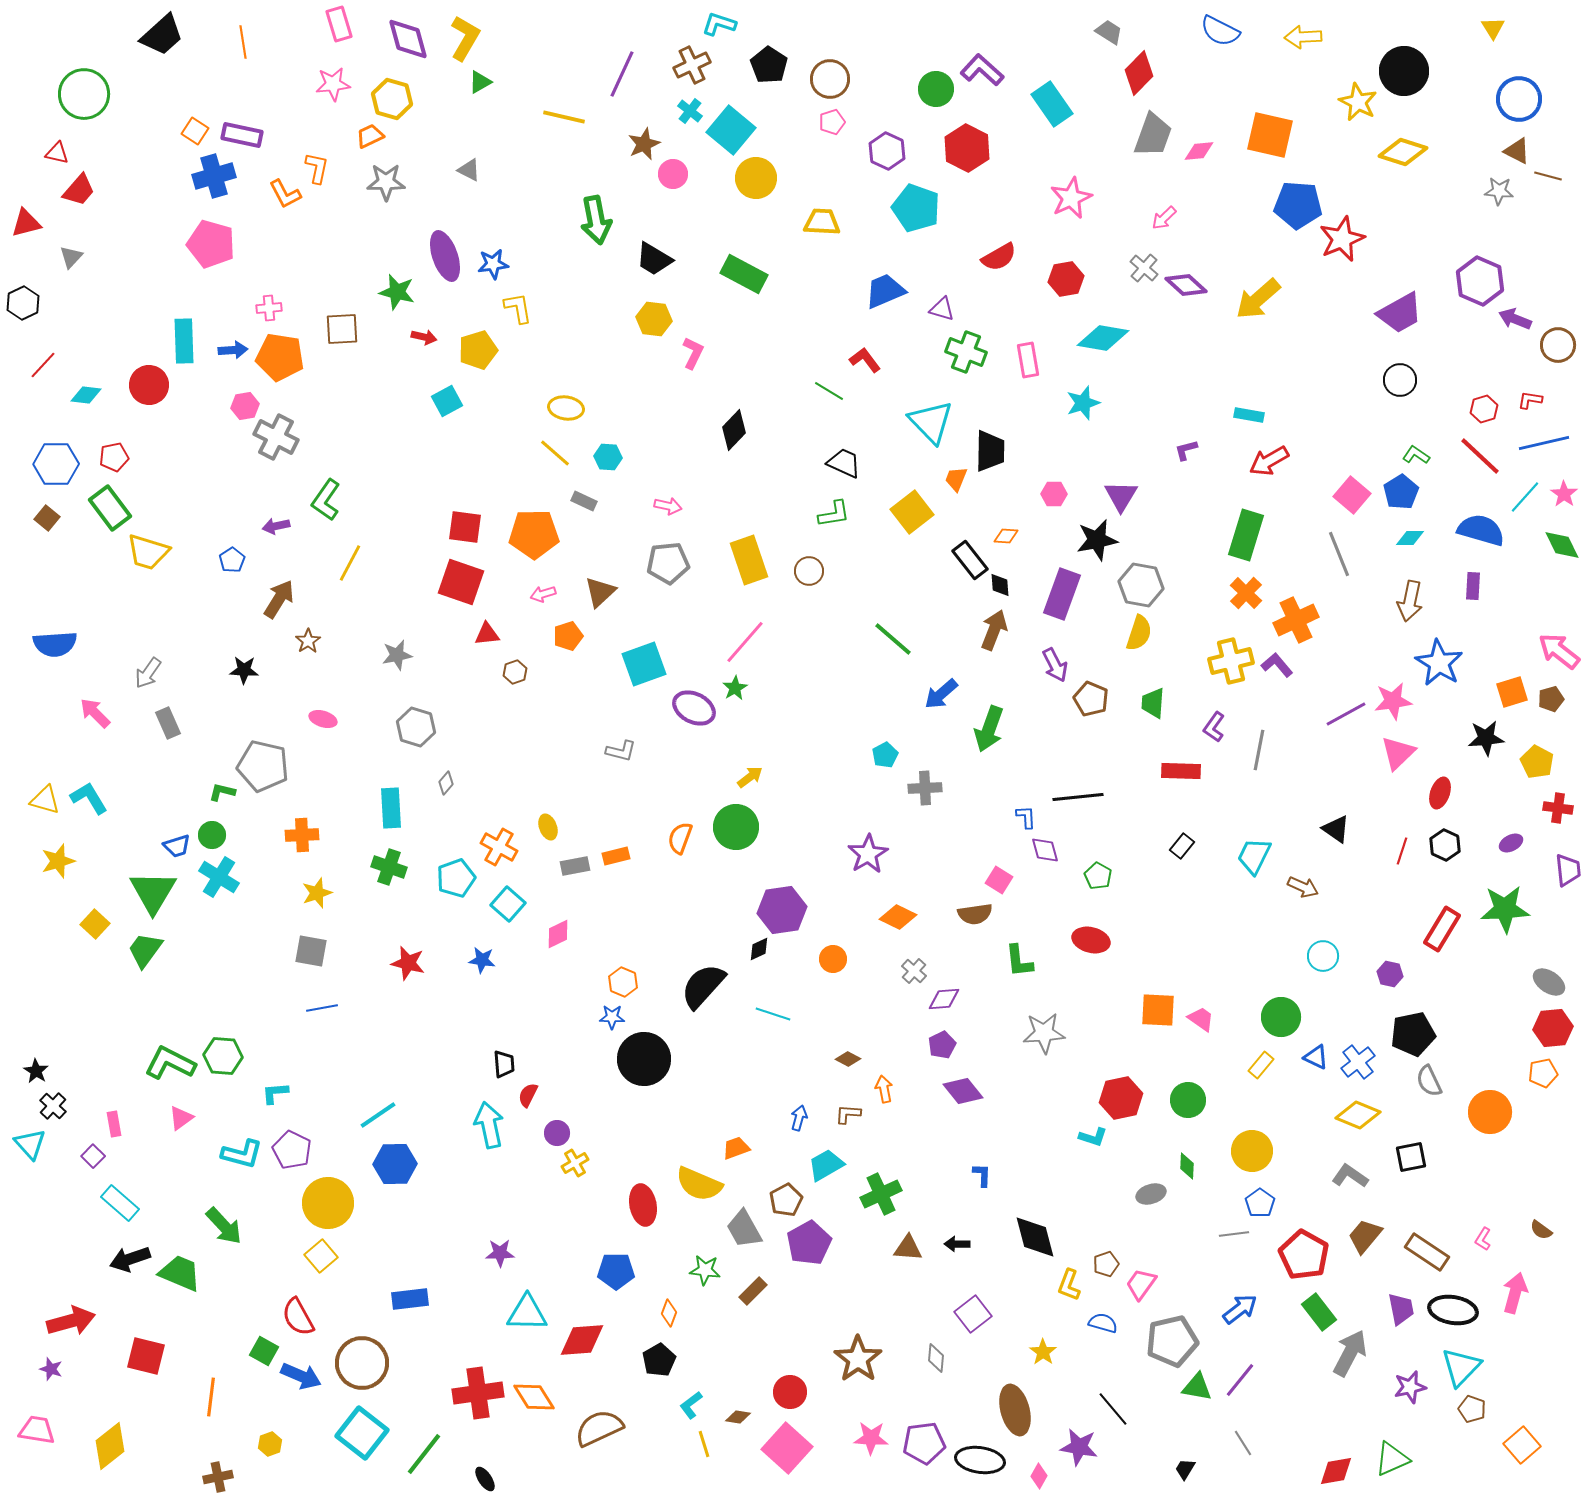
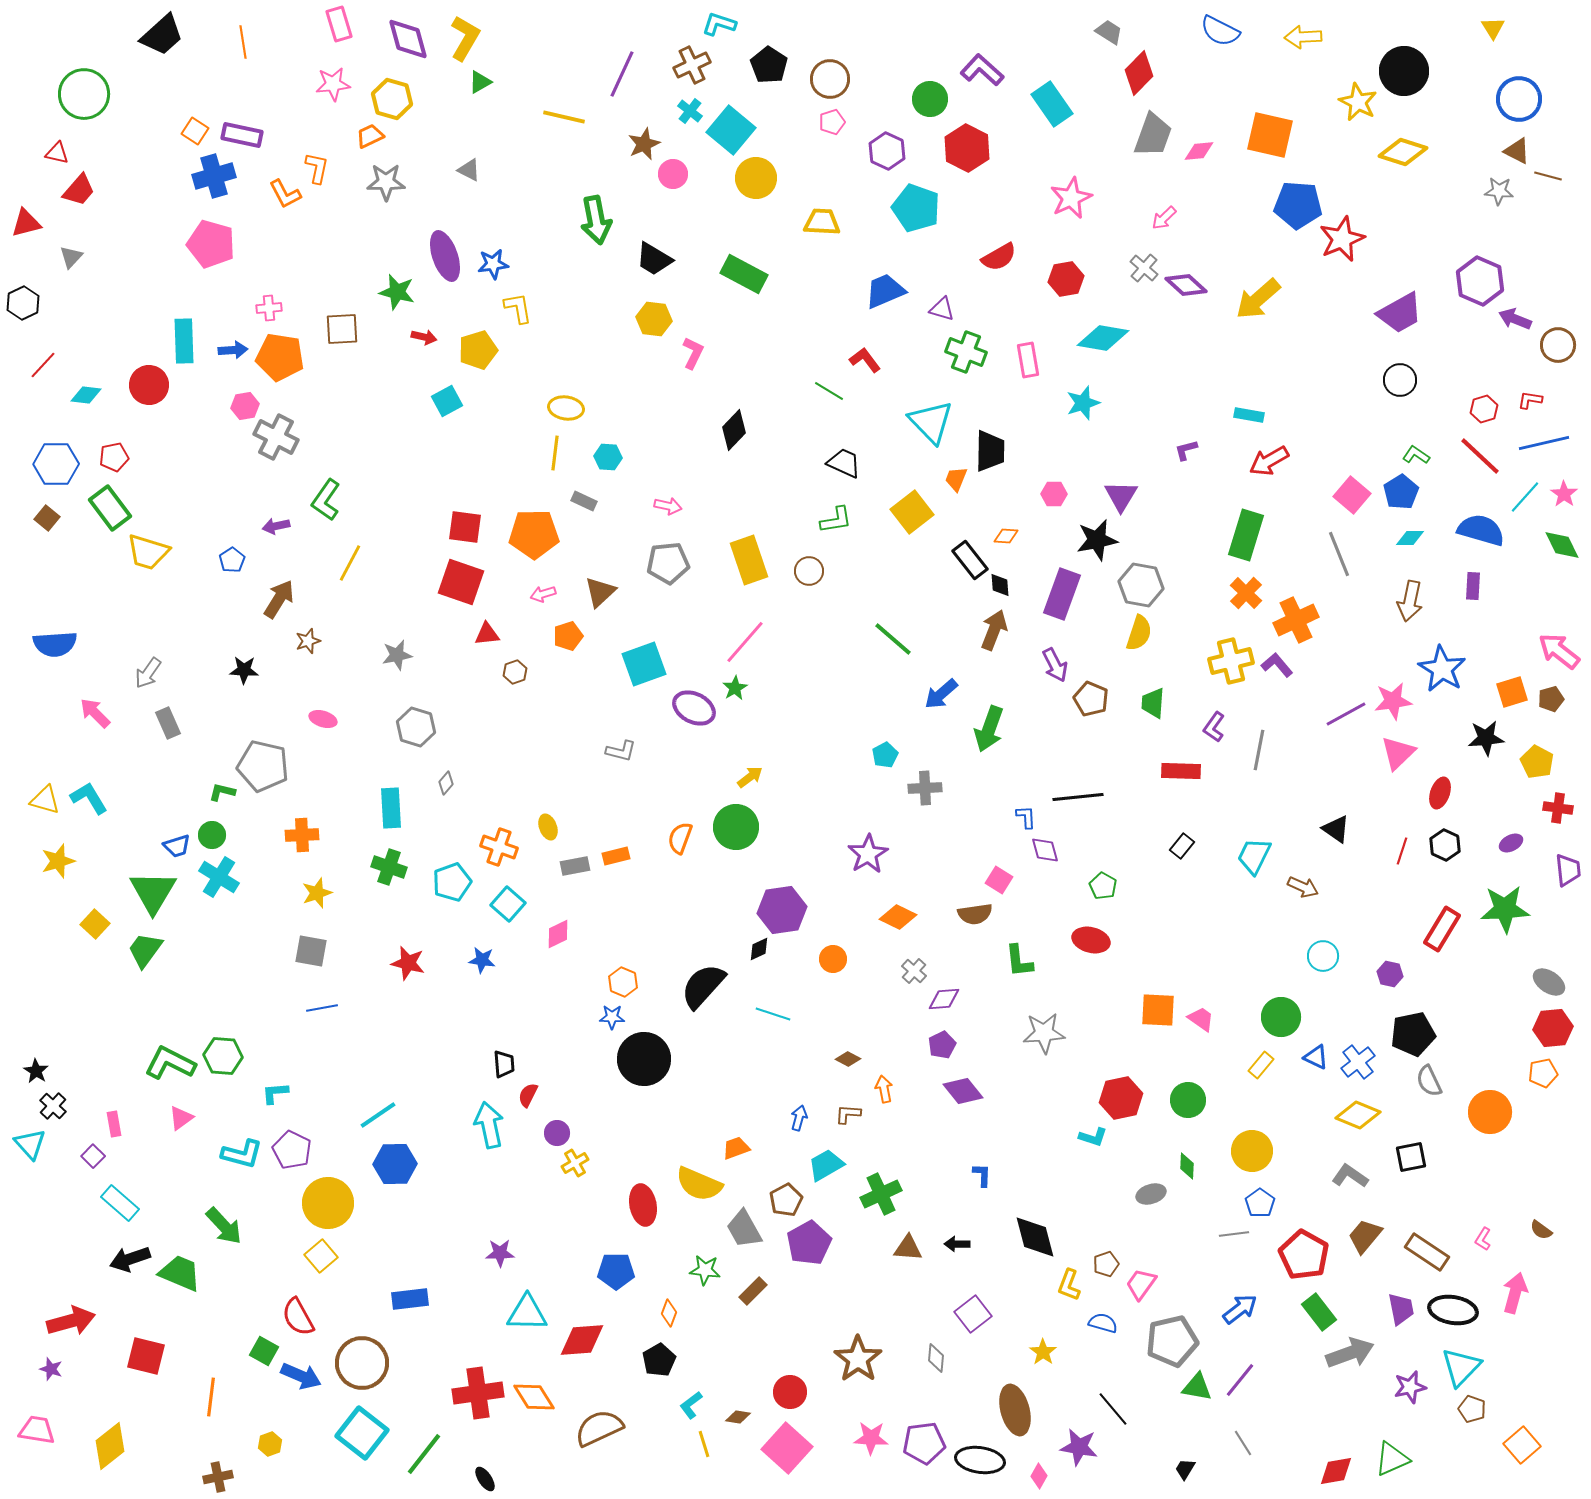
green circle at (936, 89): moved 6 px left, 10 px down
yellow line at (555, 453): rotated 56 degrees clockwise
green L-shape at (834, 514): moved 2 px right, 6 px down
brown star at (308, 641): rotated 15 degrees clockwise
blue star at (1439, 663): moved 3 px right, 6 px down
orange cross at (499, 847): rotated 9 degrees counterclockwise
green pentagon at (1098, 876): moved 5 px right, 10 px down
cyan pentagon at (456, 878): moved 4 px left, 4 px down
gray arrow at (1350, 1353): rotated 42 degrees clockwise
